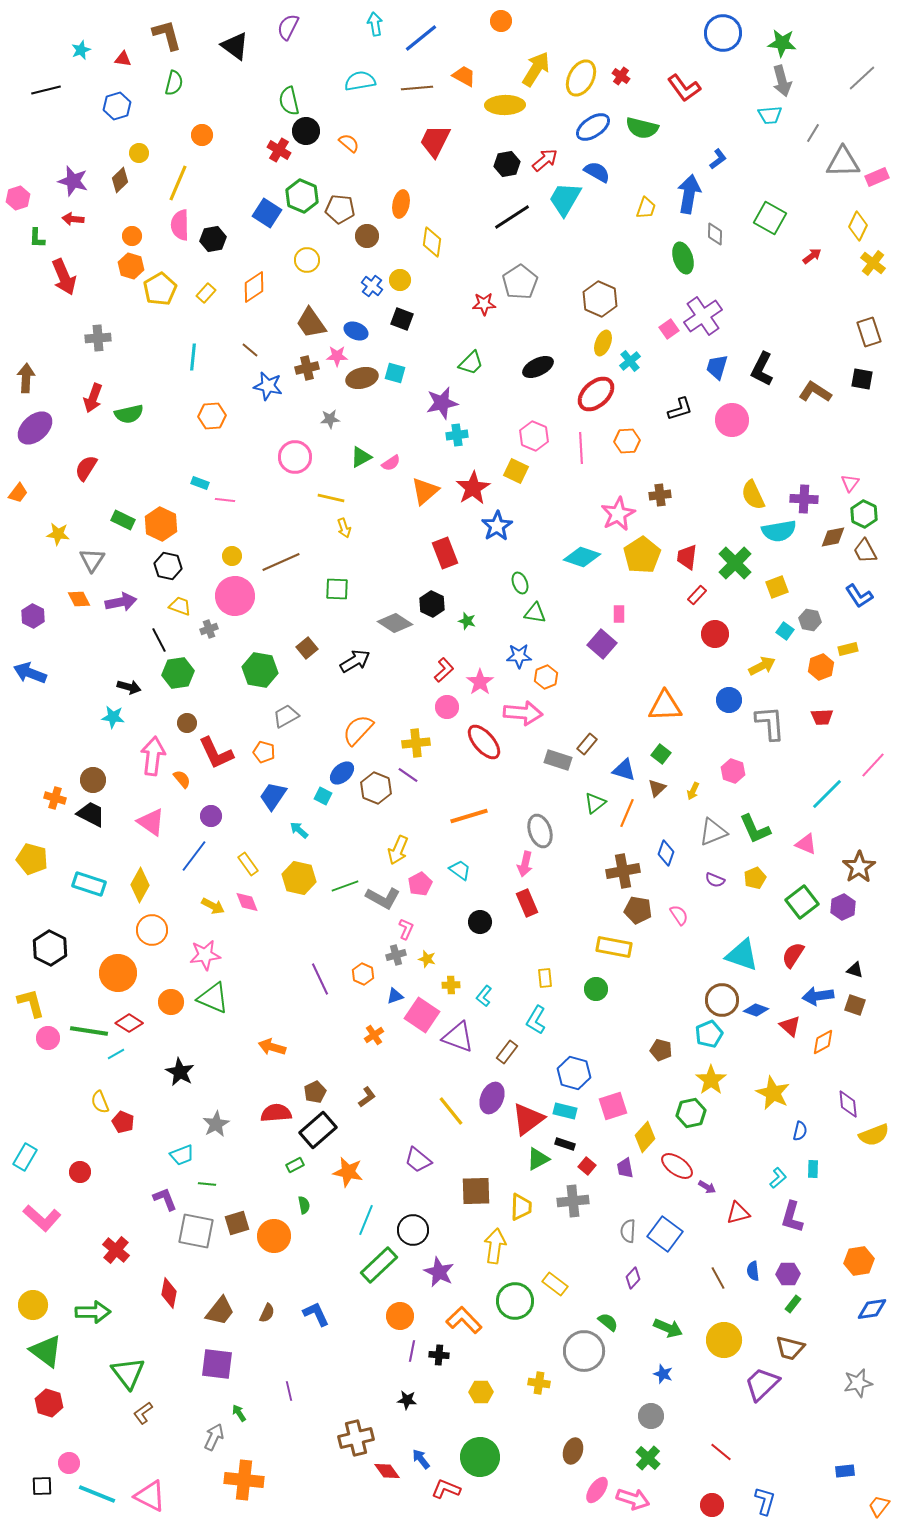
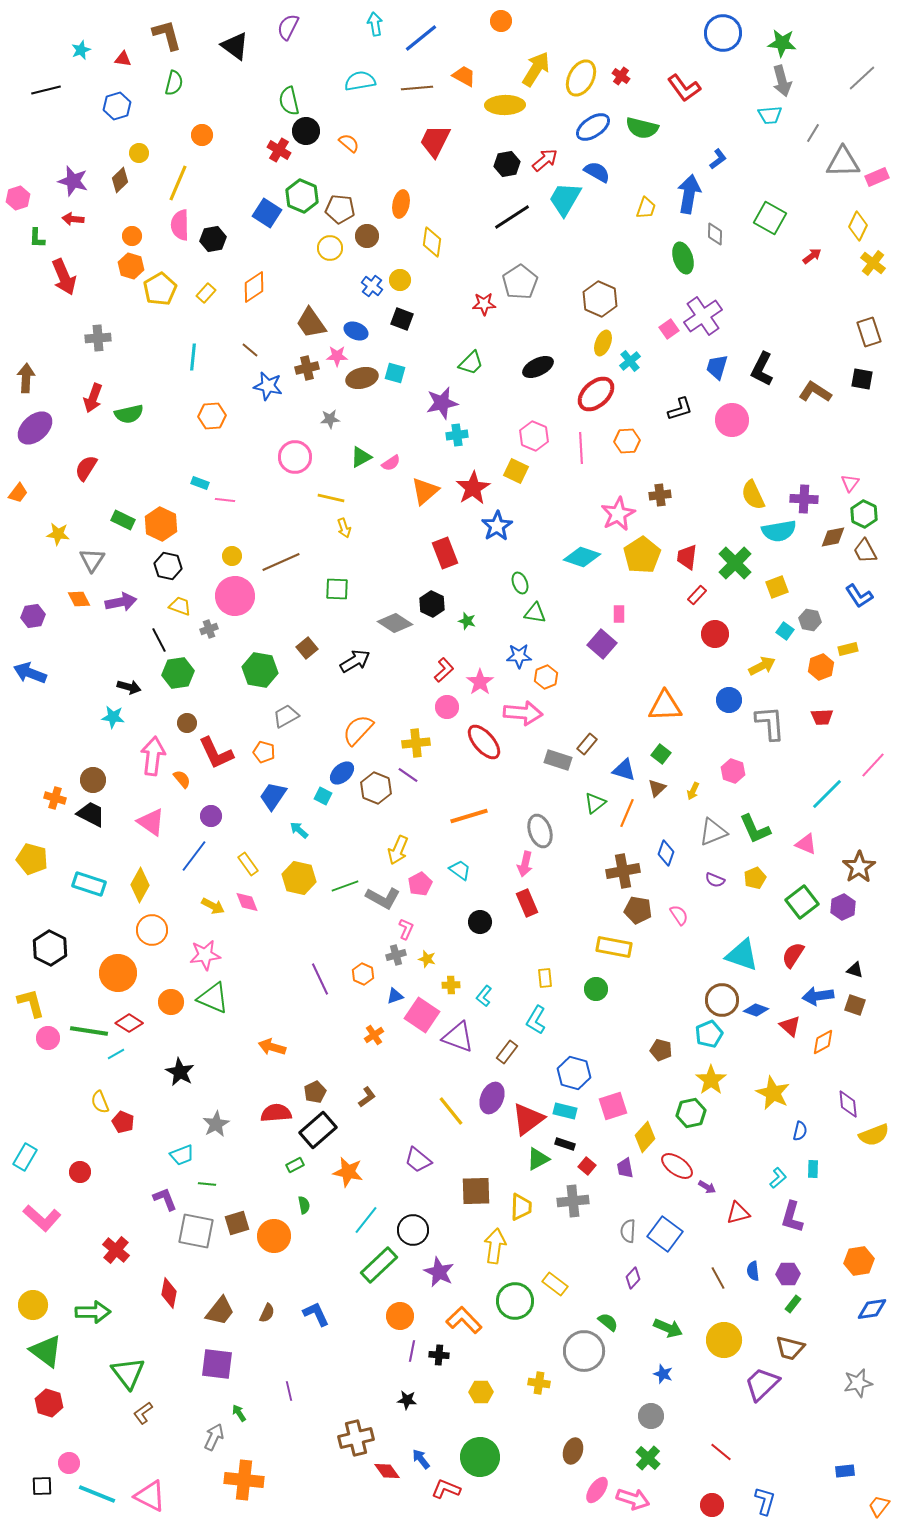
yellow circle at (307, 260): moved 23 px right, 12 px up
purple hexagon at (33, 616): rotated 25 degrees clockwise
cyan line at (366, 1220): rotated 16 degrees clockwise
